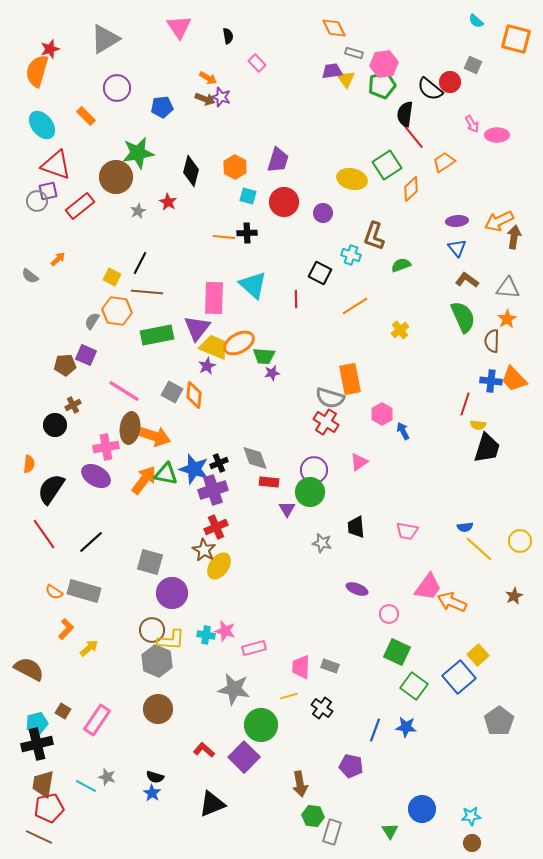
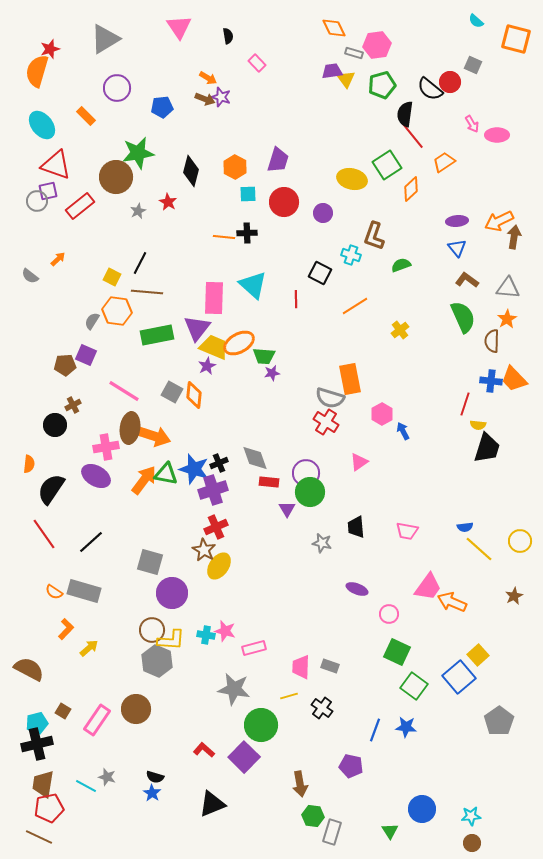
pink hexagon at (384, 64): moved 7 px left, 19 px up
cyan square at (248, 196): moved 2 px up; rotated 18 degrees counterclockwise
purple circle at (314, 470): moved 8 px left, 3 px down
brown circle at (158, 709): moved 22 px left
